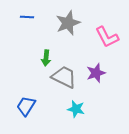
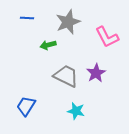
blue line: moved 1 px down
gray star: moved 1 px up
green arrow: moved 2 px right, 13 px up; rotated 70 degrees clockwise
purple star: rotated 12 degrees counterclockwise
gray trapezoid: moved 2 px right, 1 px up
cyan star: moved 2 px down
